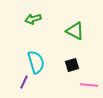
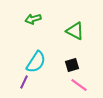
cyan semicircle: rotated 50 degrees clockwise
pink line: moved 10 px left; rotated 30 degrees clockwise
